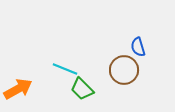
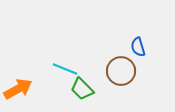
brown circle: moved 3 px left, 1 px down
